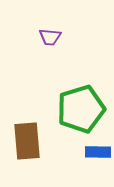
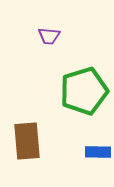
purple trapezoid: moved 1 px left, 1 px up
green pentagon: moved 3 px right, 18 px up
